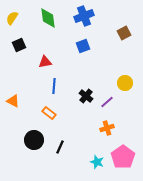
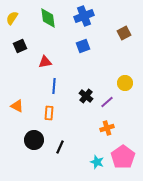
black square: moved 1 px right, 1 px down
orange triangle: moved 4 px right, 5 px down
orange rectangle: rotated 56 degrees clockwise
